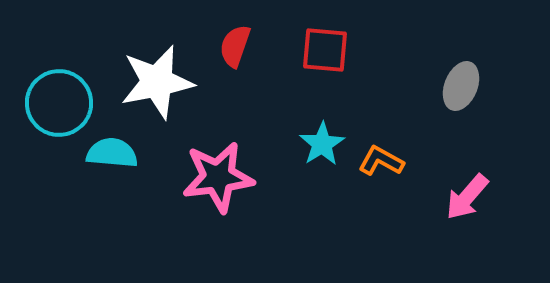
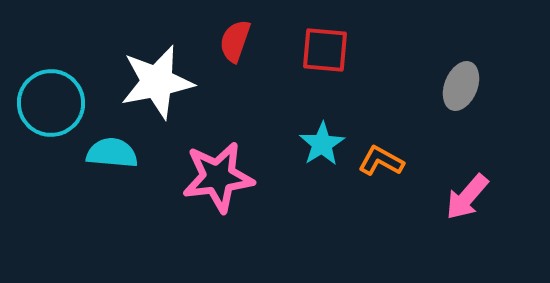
red semicircle: moved 5 px up
cyan circle: moved 8 px left
